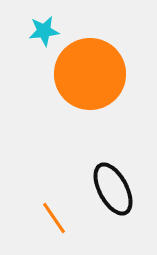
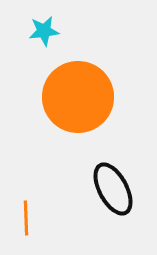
orange circle: moved 12 px left, 23 px down
orange line: moved 28 px left; rotated 32 degrees clockwise
